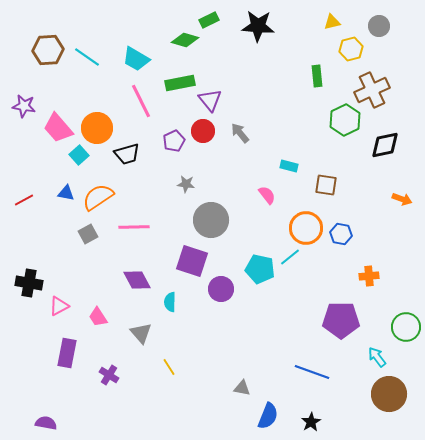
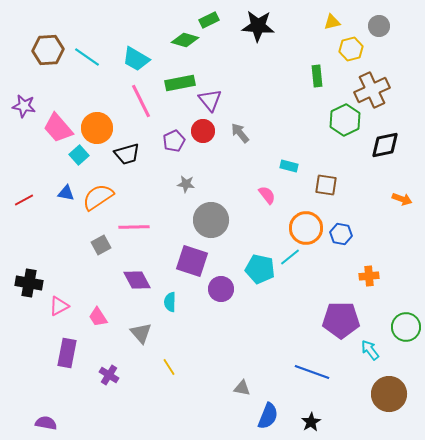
gray square at (88, 234): moved 13 px right, 11 px down
cyan arrow at (377, 357): moved 7 px left, 7 px up
